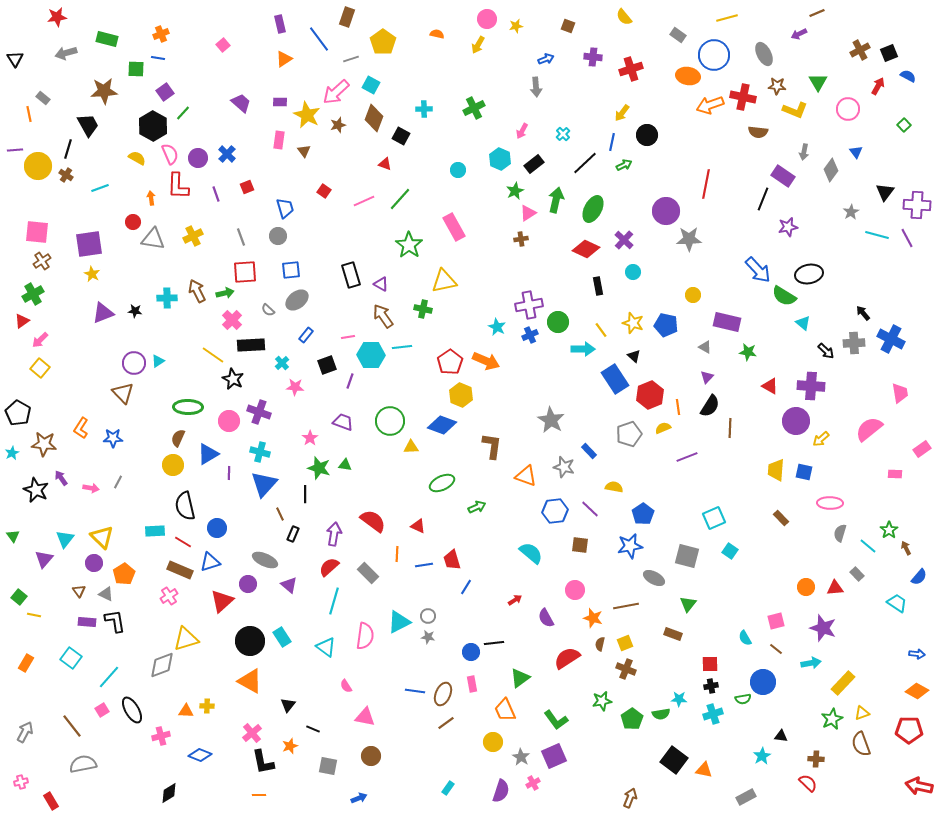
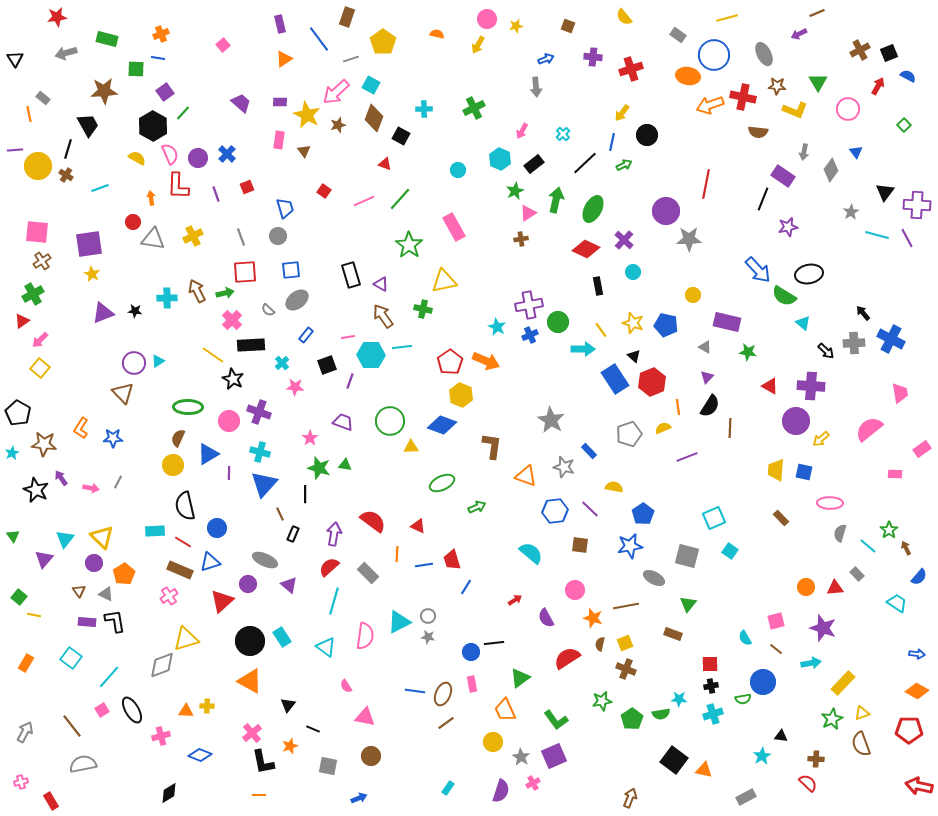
red hexagon at (650, 395): moved 2 px right, 13 px up
